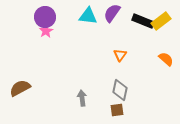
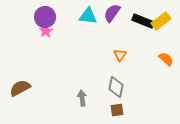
gray diamond: moved 4 px left, 3 px up
